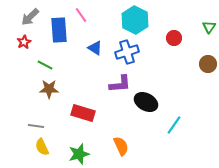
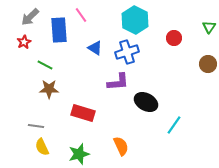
purple L-shape: moved 2 px left, 2 px up
